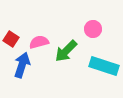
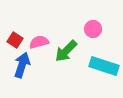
red square: moved 4 px right, 1 px down
